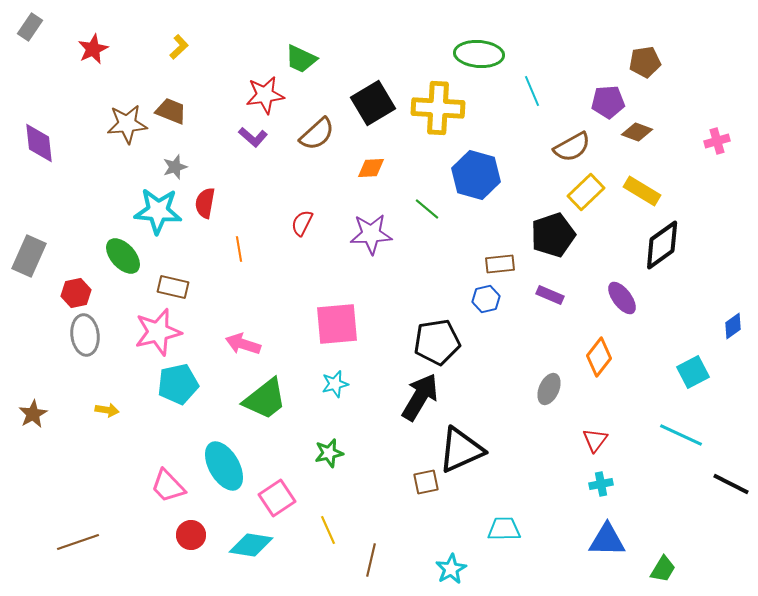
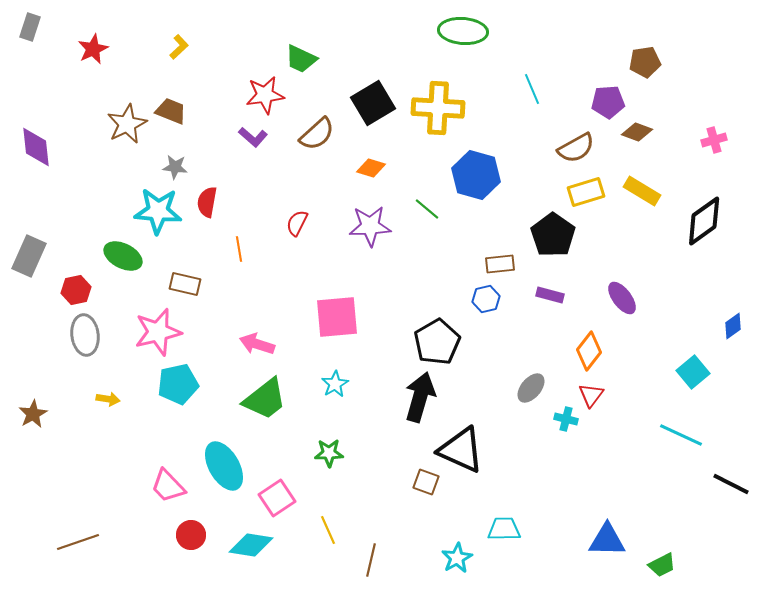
gray rectangle at (30, 27): rotated 16 degrees counterclockwise
green ellipse at (479, 54): moved 16 px left, 23 px up
cyan line at (532, 91): moved 2 px up
brown star at (127, 124): rotated 21 degrees counterclockwise
pink cross at (717, 141): moved 3 px left, 1 px up
purple diamond at (39, 143): moved 3 px left, 4 px down
brown semicircle at (572, 147): moved 4 px right, 1 px down
gray star at (175, 167): rotated 25 degrees clockwise
orange diamond at (371, 168): rotated 20 degrees clockwise
yellow rectangle at (586, 192): rotated 27 degrees clockwise
red semicircle at (205, 203): moved 2 px right, 1 px up
red semicircle at (302, 223): moved 5 px left
purple star at (371, 234): moved 1 px left, 8 px up
black pentagon at (553, 235): rotated 18 degrees counterclockwise
black diamond at (662, 245): moved 42 px right, 24 px up
green ellipse at (123, 256): rotated 21 degrees counterclockwise
brown rectangle at (173, 287): moved 12 px right, 3 px up
red hexagon at (76, 293): moved 3 px up
purple rectangle at (550, 295): rotated 8 degrees counterclockwise
pink square at (337, 324): moved 7 px up
black pentagon at (437, 342): rotated 21 degrees counterclockwise
pink arrow at (243, 344): moved 14 px right
orange diamond at (599, 357): moved 10 px left, 6 px up
cyan square at (693, 372): rotated 12 degrees counterclockwise
cyan star at (335, 384): rotated 16 degrees counterclockwise
gray ellipse at (549, 389): moved 18 px left, 1 px up; rotated 16 degrees clockwise
black arrow at (420, 397): rotated 15 degrees counterclockwise
yellow arrow at (107, 410): moved 1 px right, 11 px up
red triangle at (595, 440): moved 4 px left, 45 px up
black triangle at (461, 450): rotated 48 degrees clockwise
green star at (329, 453): rotated 12 degrees clockwise
brown square at (426, 482): rotated 32 degrees clockwise
cyan cross at (601, 484): moved 35 px left, 65 px up; rotated 25 degrees clockwise
cyan star at (451, 569): moved 6 px right, 11 px up
green trapezoid at (663, 569): moved 1 px left, 4 px up; rotated 32 degrees clockwise
